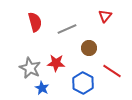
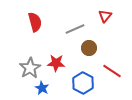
gray line: moved 8 px right
gray star: rotated 15 degrees clockwise
